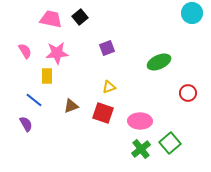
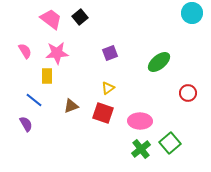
pink trapezoid: rotated 25 degrees clockwise
purple square: moved 3 px right, 5 px down
green ellipse: rotated 15 degrees counterclockwise
yellow triangle: moved 1 px left, 1 px down; rotated 16 degrees counterclockwise
